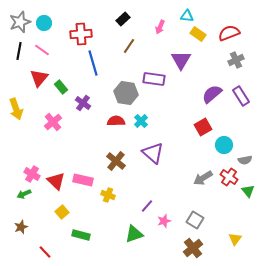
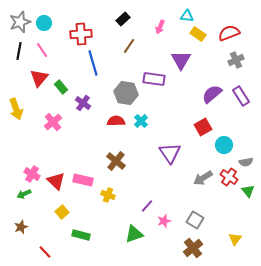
pink line at (42, 50): rotated 21 degrees clockwise
purple triangle at (153, 153): moved 17 px right; rotated 15 degrees clockwise
gray semicircle at (245, 160): moved 1 px right, 2 px down
